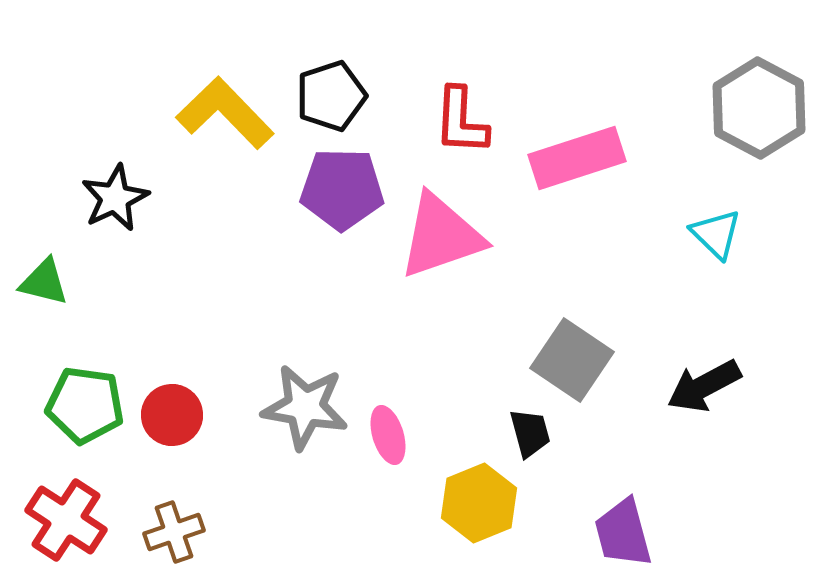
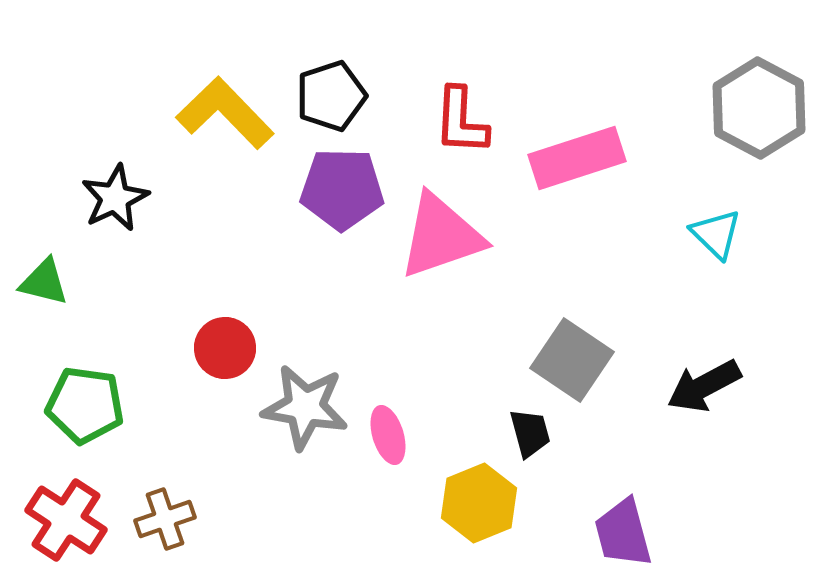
red circle: moved 53 px right, 67 px up
brown cross: moved 9 px left, 13 px up
